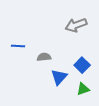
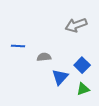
blue triangle: moved 1 px right
